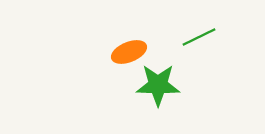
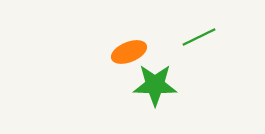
green star: moved 3 px left
